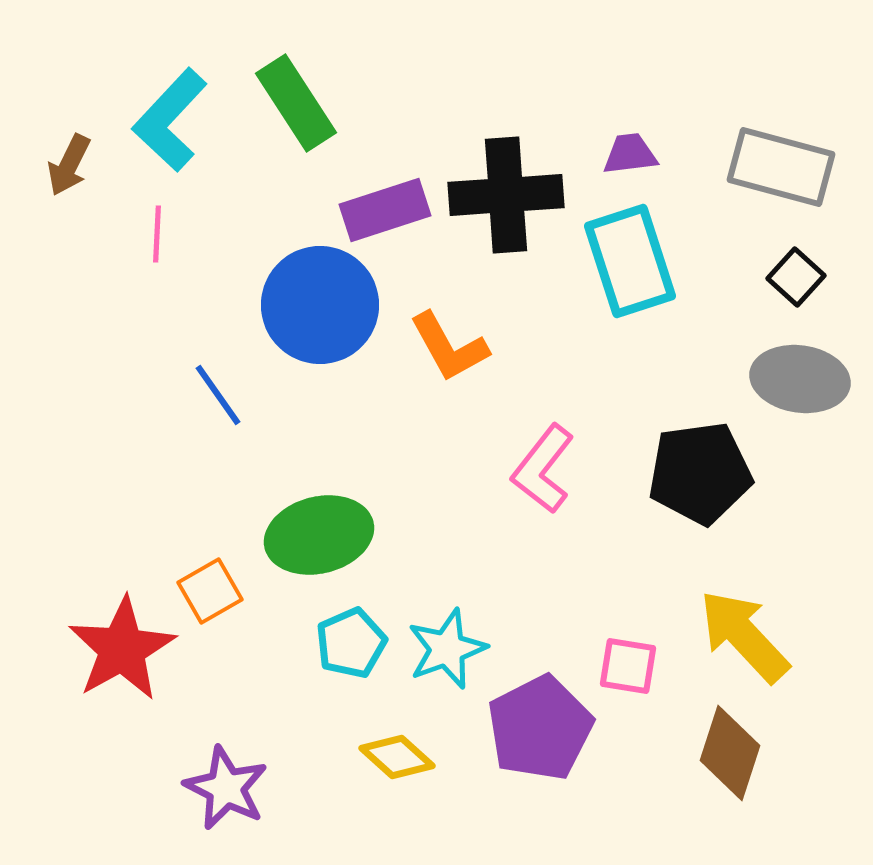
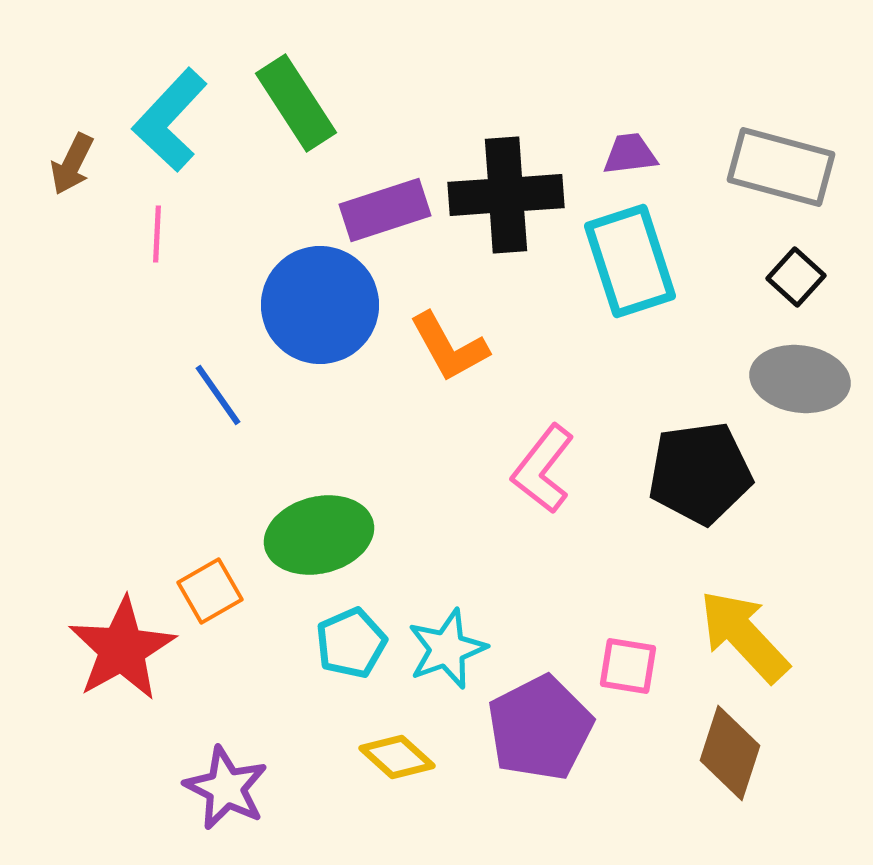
brown arrow: moved 3 px right, 1 px up
